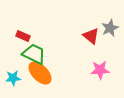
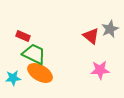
gray star: moved 1 px down
orange ellipse: rotated 15 degrees counterclockwise
